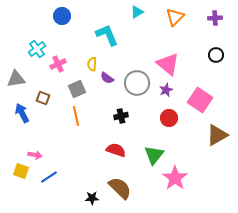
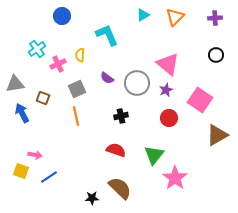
cyan triangle: moved 6 px right, 3 px down
yellow semicircle: moved 12 px left, 9 px up
gray triangle: moved 1 px left, 5 px down
